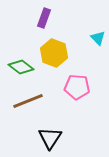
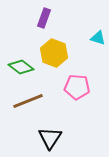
cyan triangle: rotated 28 degrees counterclockwise
